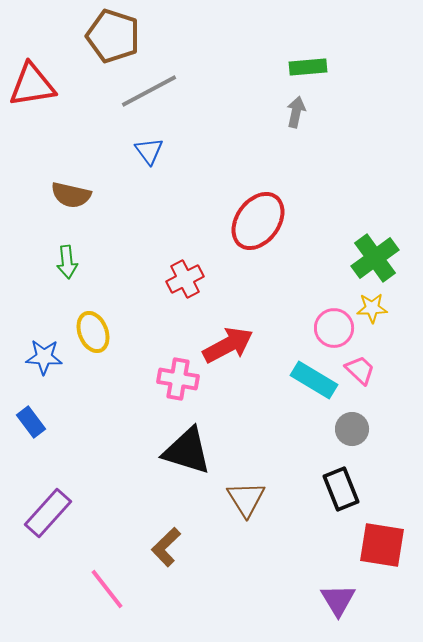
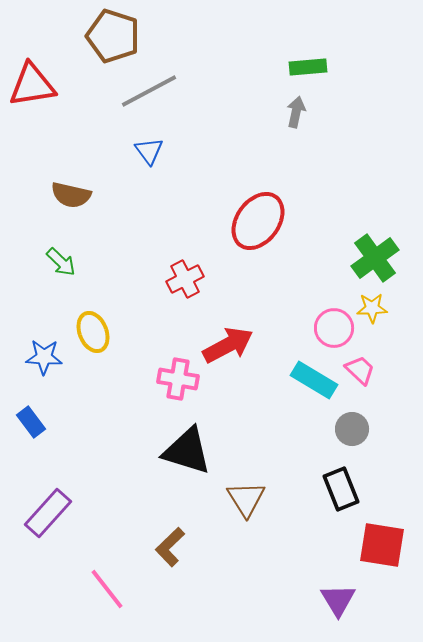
green arrow: moved 6 px left; rotated 40 degrees counterclockwise
brown L-shape: moved 4 px right
